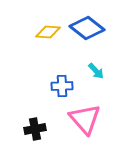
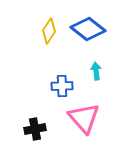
blue diamond: moved 1 px right, 1 px down
yellow diamond: moved 1 px right, 1 px up; rotated 60 degrees counterclockwise
cyan arrow: rotated 144 degrees counterclockwise
pink triangle: moved 1 px left, 1 px up
